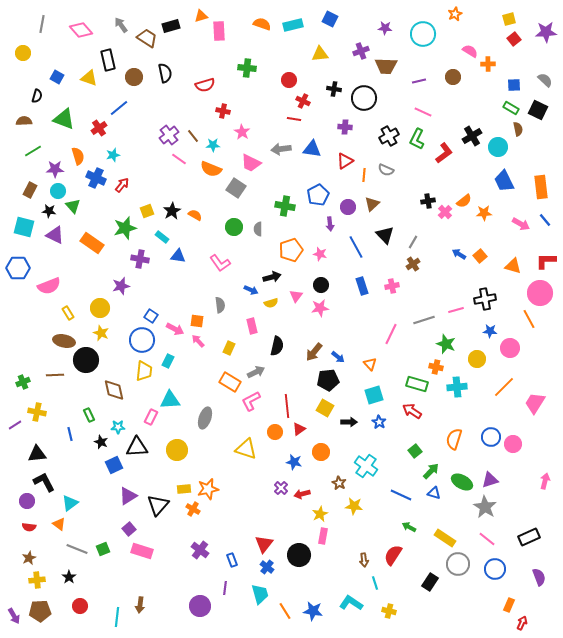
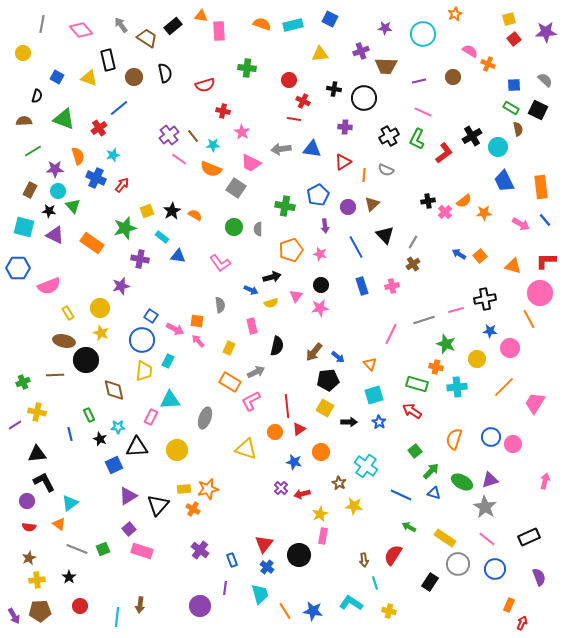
orange triangle at (201, 16): rotated 24 degrees clockwise
black rectangle at (171, 26): moved 2 px right; rotated 24 degrees counterclockwise
orange cross at (488, 64): rotated 24 degrees clockwise
red triangle at (345, 161): moved 2 px left, 1 px down
purple arrow at (330, 224): moved 5 px left, 2 px down
black star at (101, 442): moved 1 px left, 3 px up
